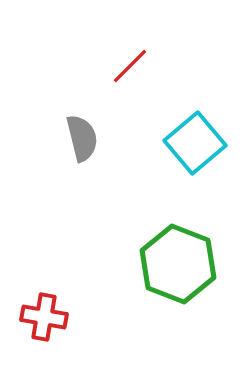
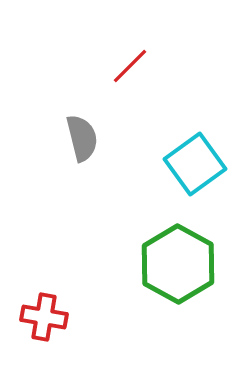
cyan square: moved 21 px down; rotated 4 degrees clockwise
green hexagon: rotated 8 degrees clockwise
